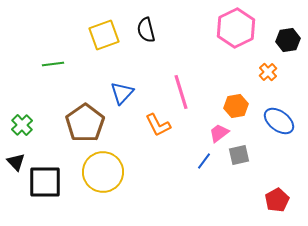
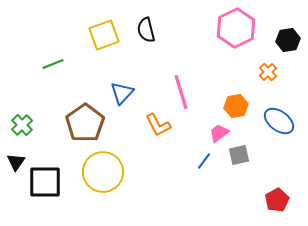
green line: rotated 15 degrees counterclockwise
black triangle: rotated 18 degrees clockwise
